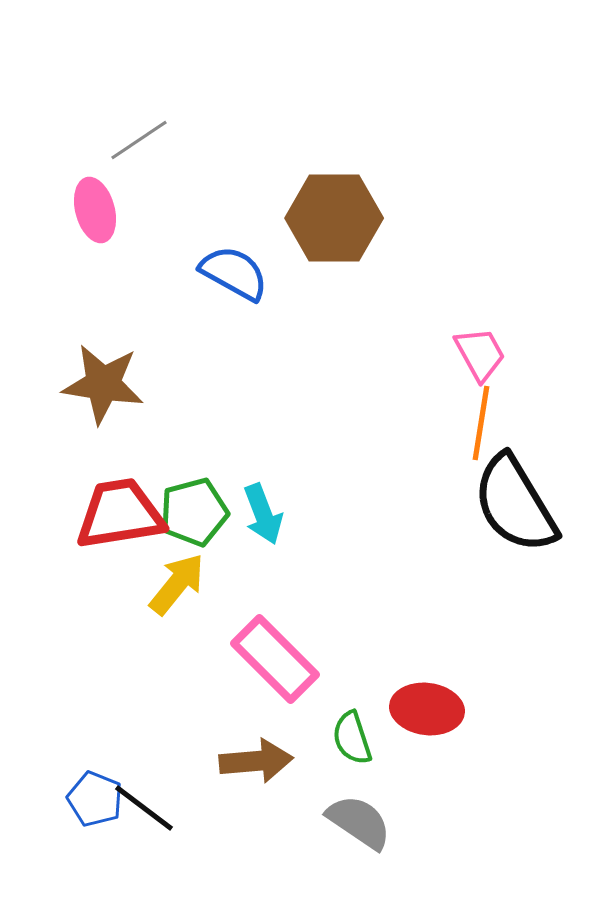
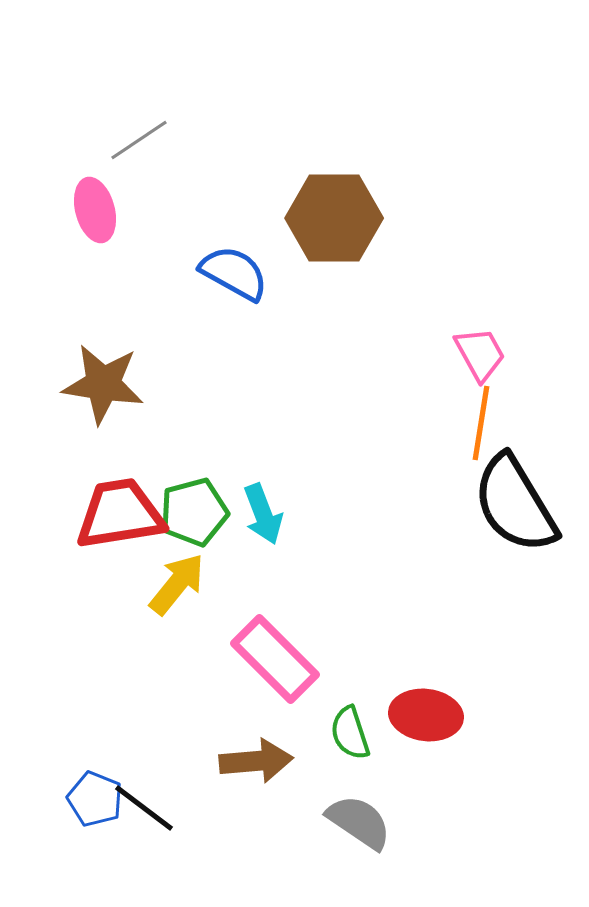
red ellipse: moved 1 px left, 6 px down
green semicircle: moved 2 px left, 5 px up
